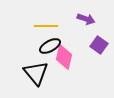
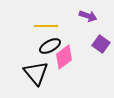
purple arrow: moved 2 px right, 3 px up
purple square: moved 2 px right, 1 px up
pink diamond: rotated 40 degrees clockwise
